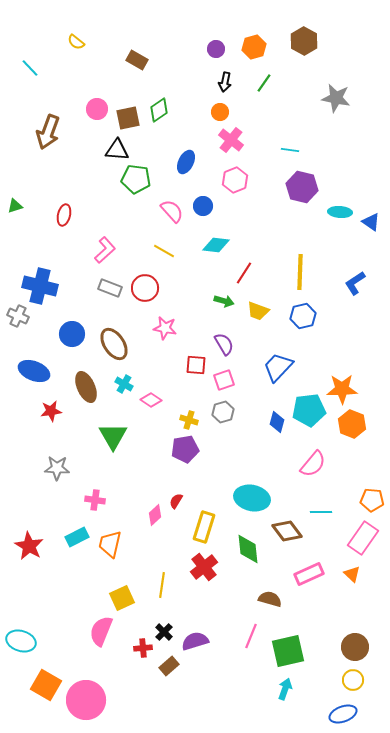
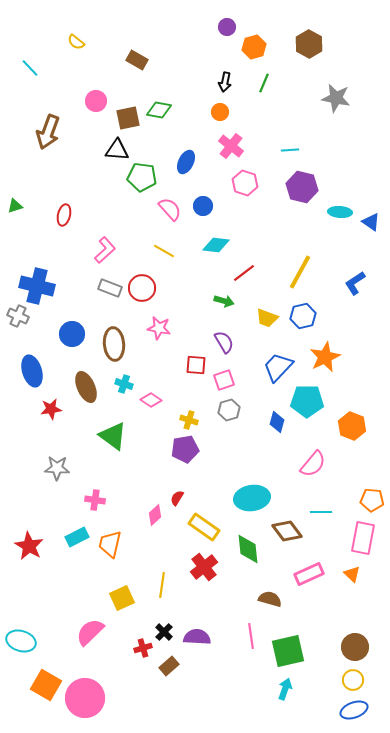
brown hexagon at (304, 41): moved 5 px right, 3 px down
purple circle at (216, 49): moved 11 px right, 22 px up
green line at (264, 83): rotated 12 degrees counterclockwise
pink circle at (97, 109): moved 1 px left, 8 px up
green diamond at (159, 110): rotated 45 degrees clockwise
pink cross at (231, 140): moved 6 px down
cyan line at (290, 150): rotated 12 degrees counterclockwise
green pentagon at (136, 179): moved 6 px right, 2 px up
pink hexagon at (235, 180): moved 10 px right, 3 px down; rotated 20 degrees counterclockwise
pink semicircle at (172, 211): moved 2 px left, 2 px up
yellow line at (300, 272): rotated 27 degrees clockwise
red line at (244, 273): rotated 20 degrees clockwise
blue cross at (40, 286): moved 3 px left
red circle at (145, 288): moved 3 px left
yellow trapezoid at (258, 311): moved 9 px right, 7 px down
pink star at (165, 328): moved 6 px left
brown ellipse at (114, 344): rotated 28 degrees clockwise
purple semicircle at (224, 344): moved 2 px up
blue ellipse at (34, 371): moved 2 px left; rotated 52 degrees clockwise
cyan cross at (124, 384): rotated 12 degrees counterclockwise
orange star at (342, 389): moved 17 px left, 32 px up; rotated 24 degrees counterclockwise
cyan pentagon at (309, 410): moved 2 px left, 9 px up; rotated 8 degrees clockwise
red star at (51, 411): moved 2 px up
gray hexagon at (223, 412): moved 6 px right, 2 px up
orange hexagon at (352, 424): moved 2 px down
green triangle at (113, 436): rotated 24 degrees counterclockwise
cyan ellipse at (252, 498): rotated 20 degrees counterclockwise
red semicircle at (176, 501): moved 1 px right, 3 px up
yellow rectangle at (204, 527): rotated 72 degrees counterclockwise
pink rectangle at (363, 538): rotated 24 degrees counterclockwise
pink semicircle at (101, 631): moved 11 px left, 1 px down; rotated 24 degrees clockwise
pink line at (251, 636): rotated 30 degrees counterclockwise
purple semicircle at (195, 641): moved 2 px right, 4 px up; rotated 20 degrees clockwise
red cross at (143, 648): rotated 12 degrees counterclockwise
pink circle at (86, 700): moved 1 px left, 2 px up
blue ellipse at (343, 714): moved 11 px right, 4 px up
